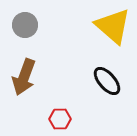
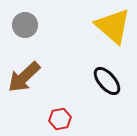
brown arrow: rotated 27 degrees clockwise
red hexagon: rotated 10 degrees counterclockwise
